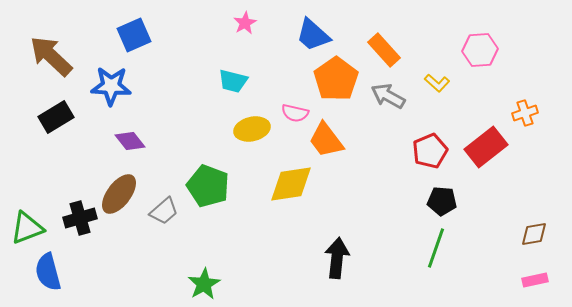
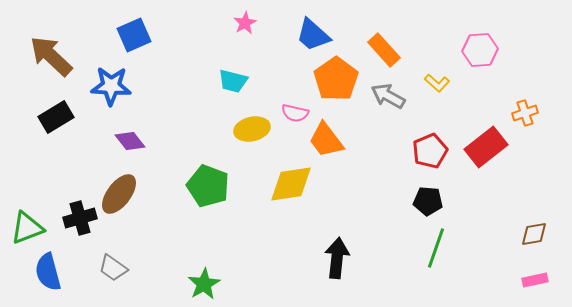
black pentagon: moved 14 px left
gray trapezoid: moved 51 px left, 57 px down; rotated 76 degrees clockwise
